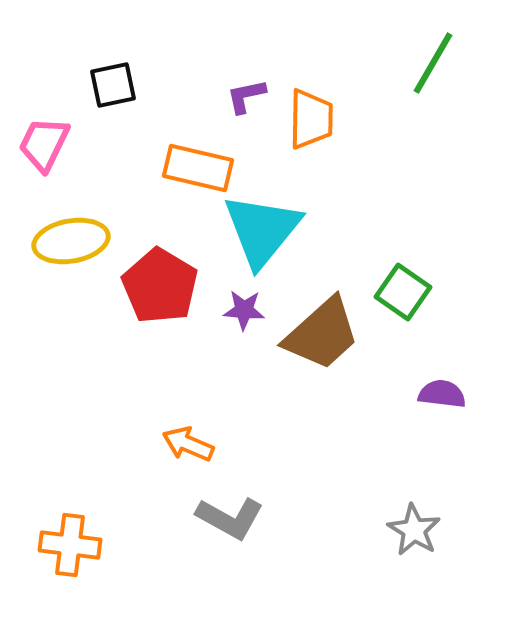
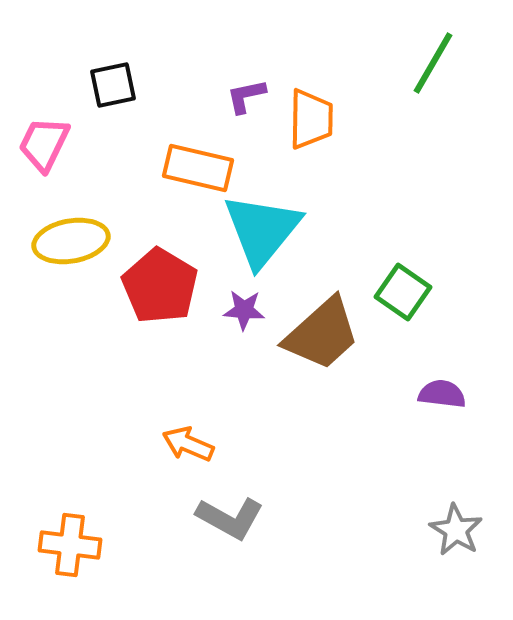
gray star: moved 42 px right
